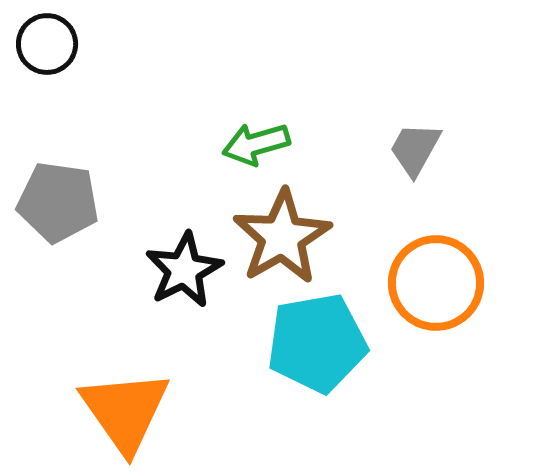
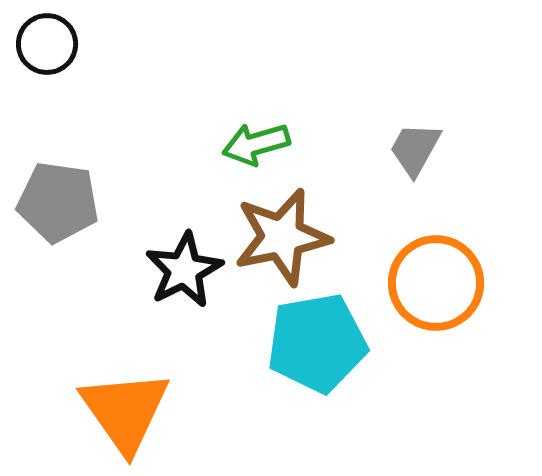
brown star: rotated 18 degrees clockwise
